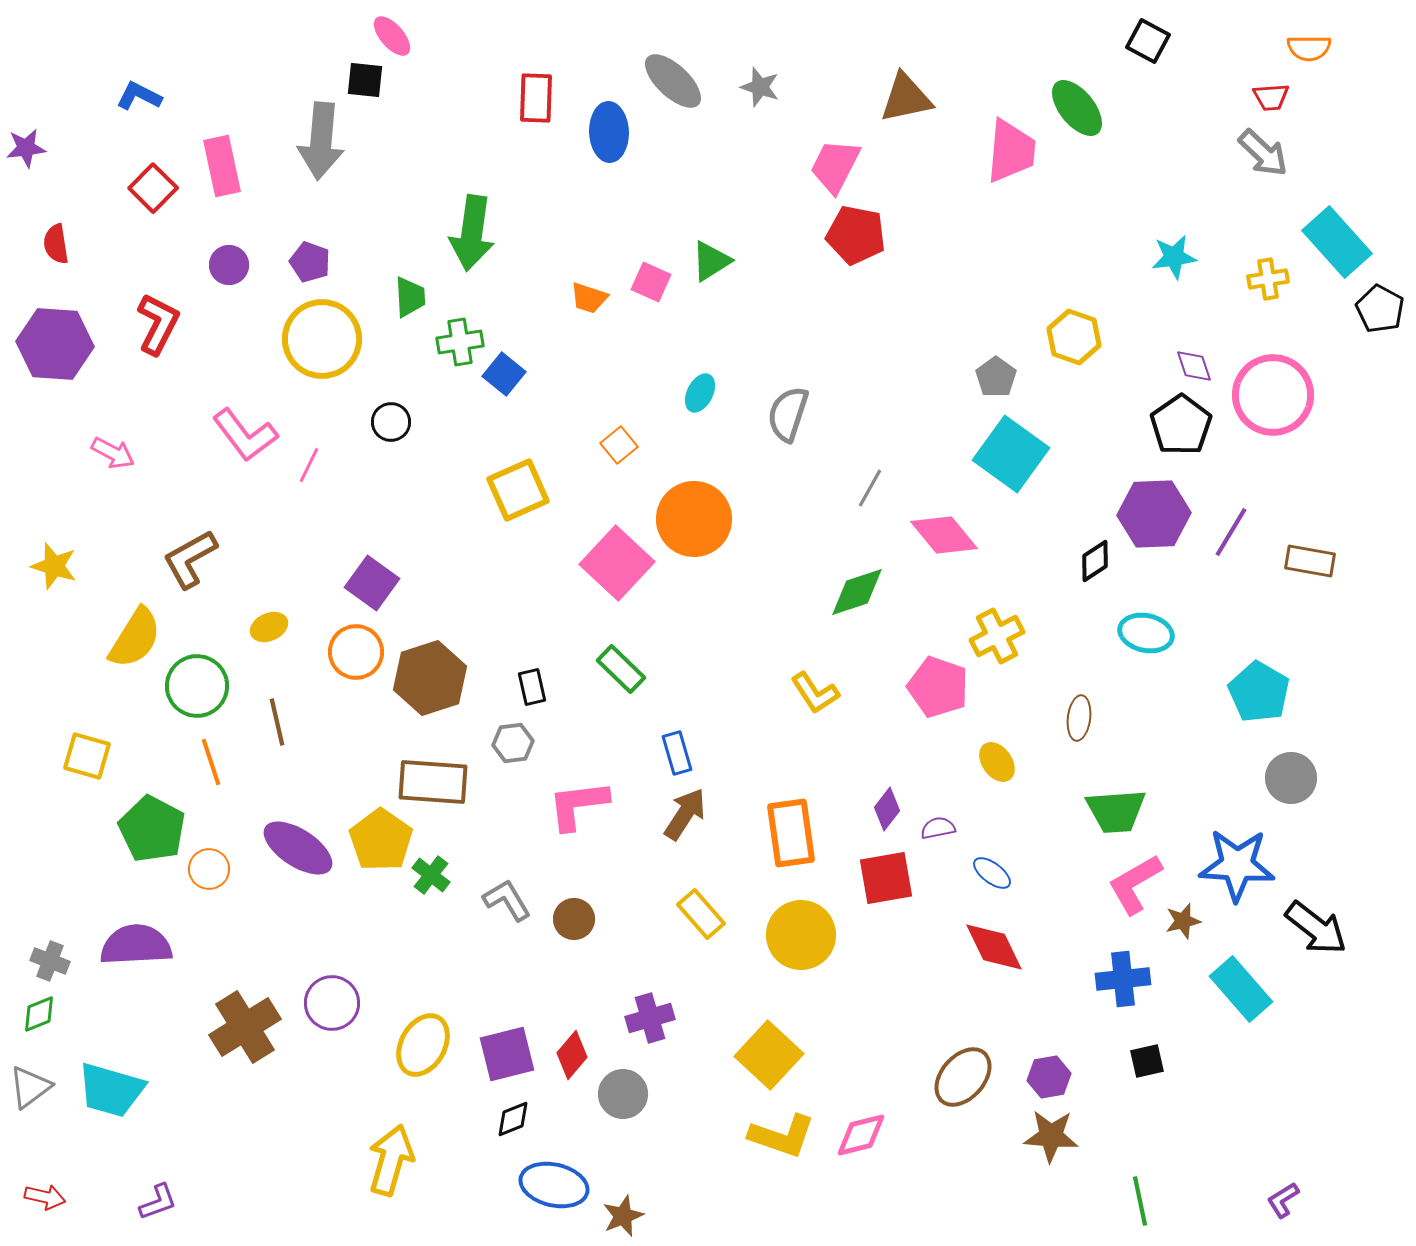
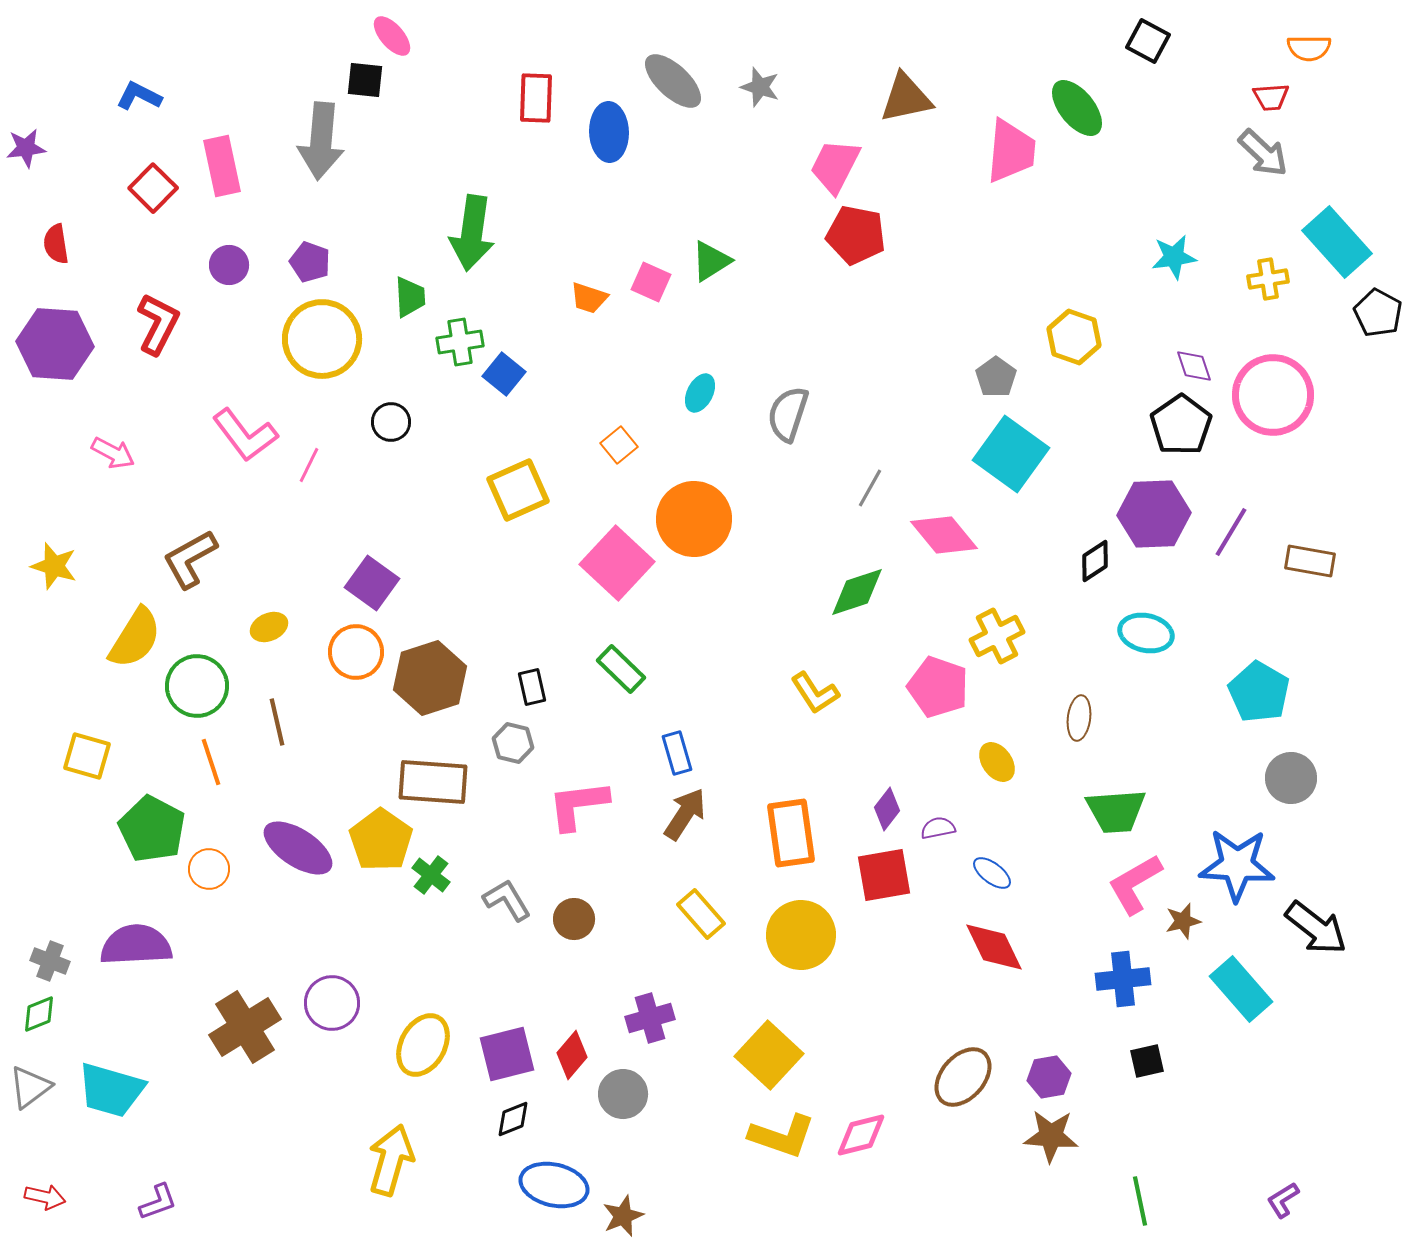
black pentagon at (1380, 309): moved 2 px left, 4 px down
gray hexagon at (513, 743): rotated 21 degrees clockwise
red square at (886, 878): moved 2 px left, 3 px up
